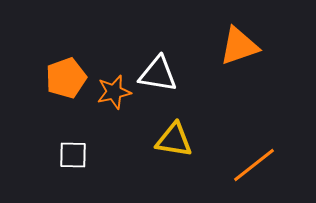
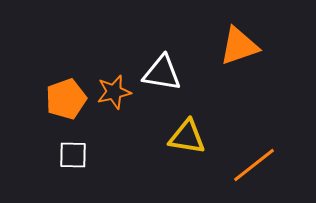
white triangle: moved 4 px right, 1 px up
orange pentagon: moved 21 px down
yellow triangle: moved 13 px right, 3 px up
